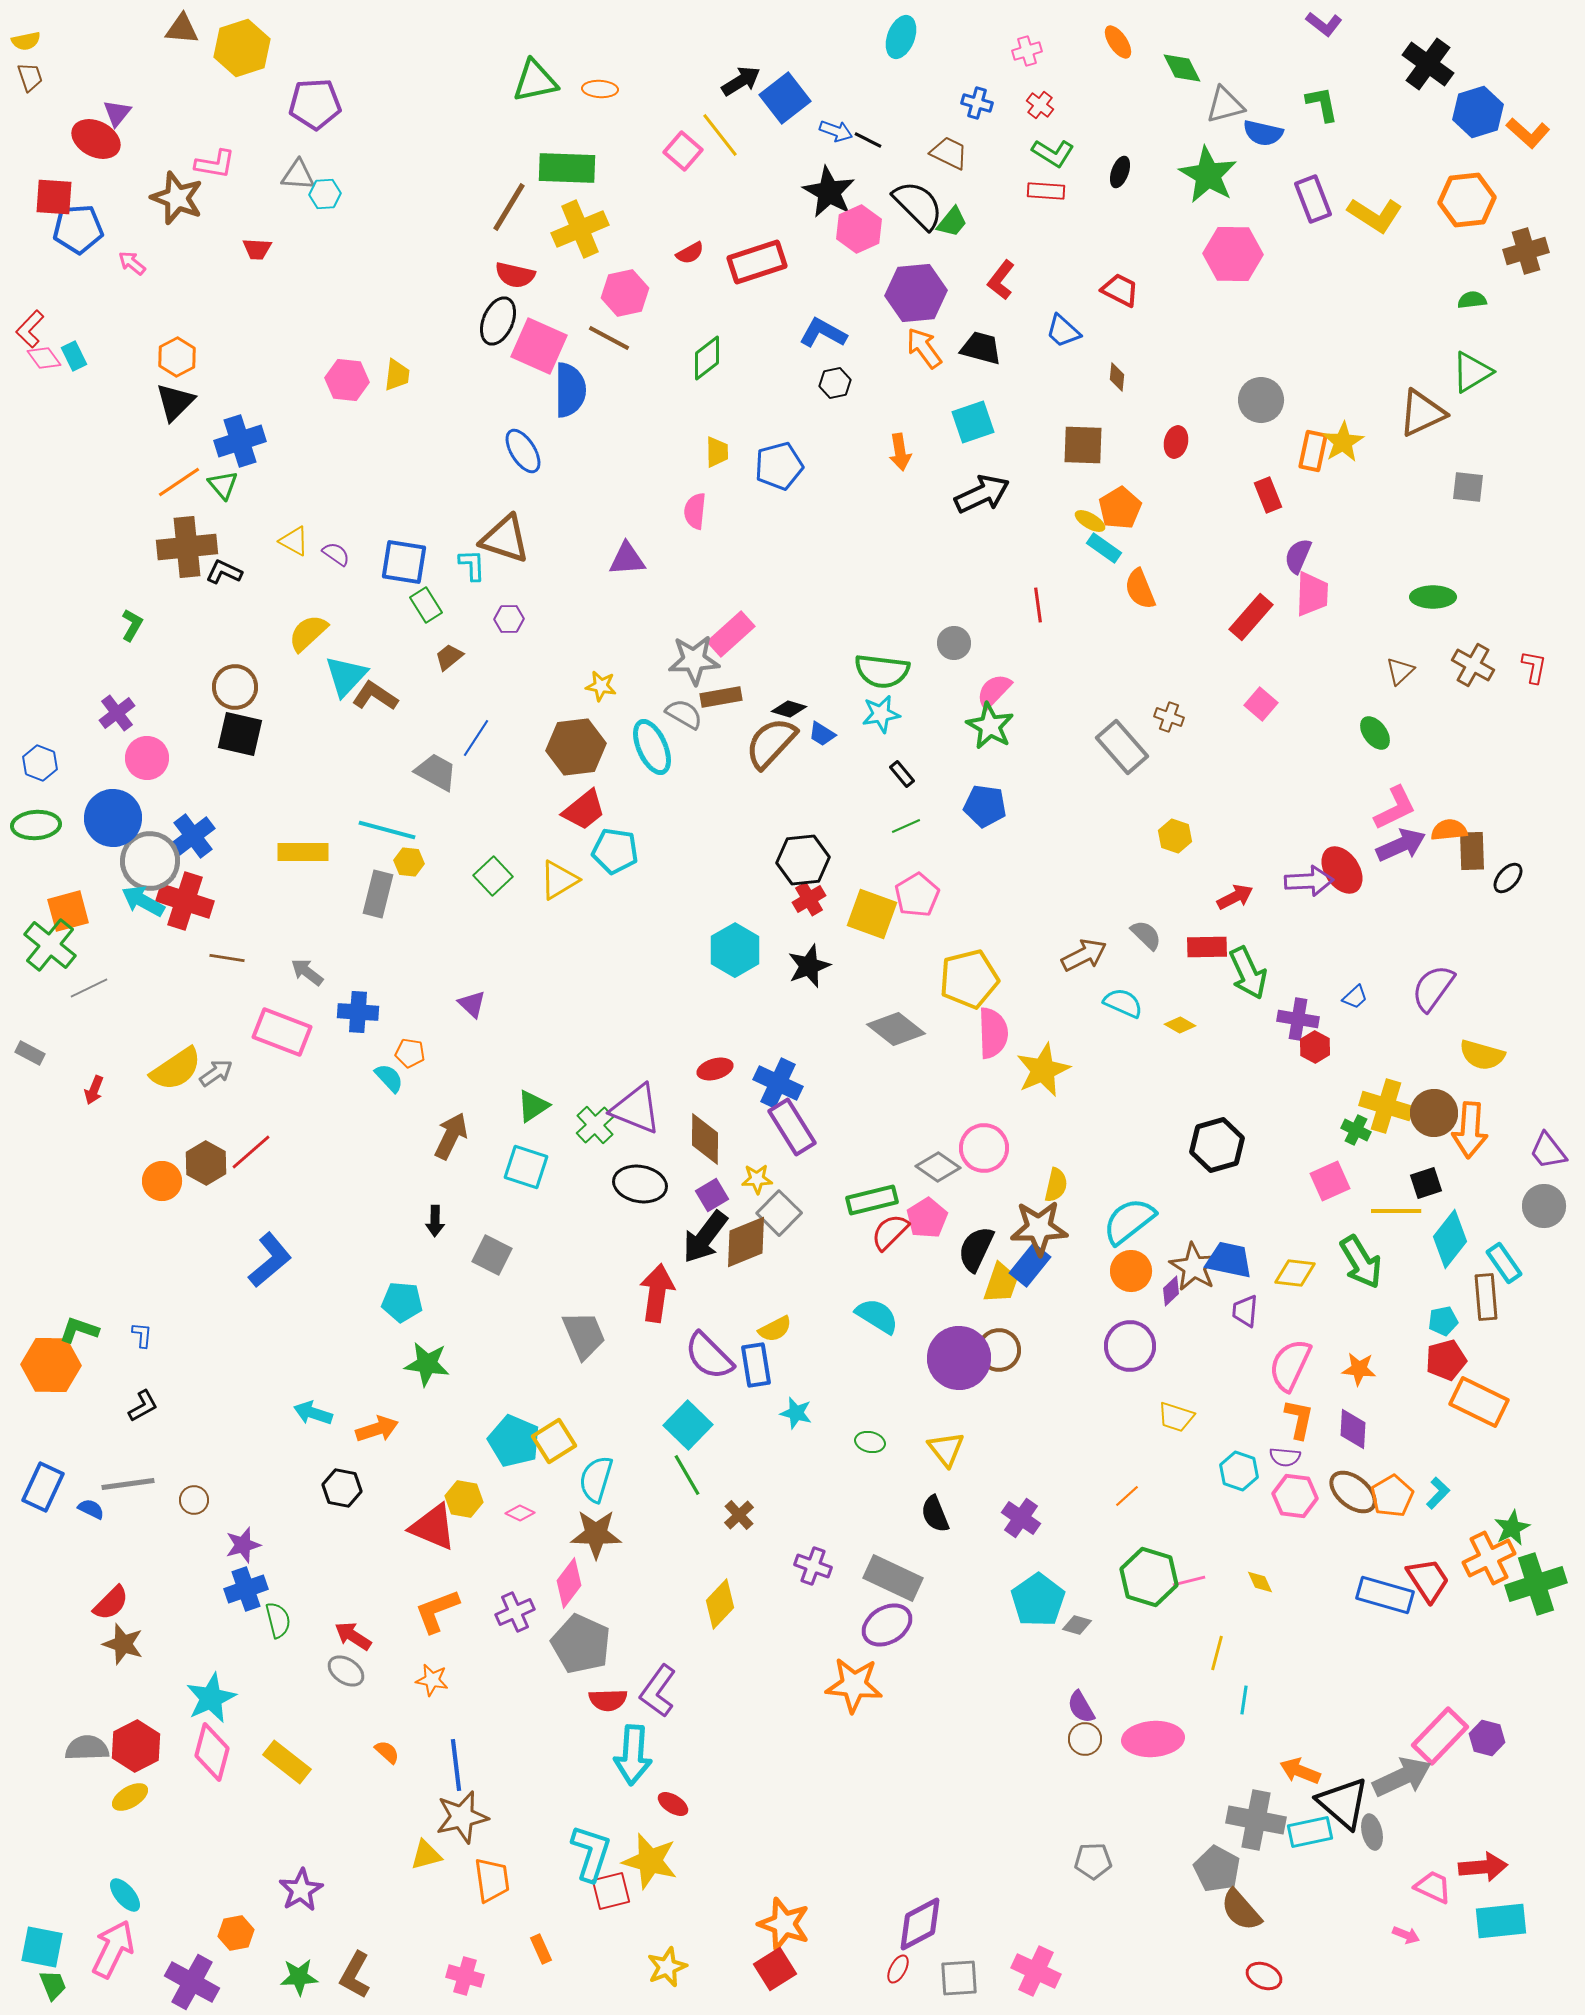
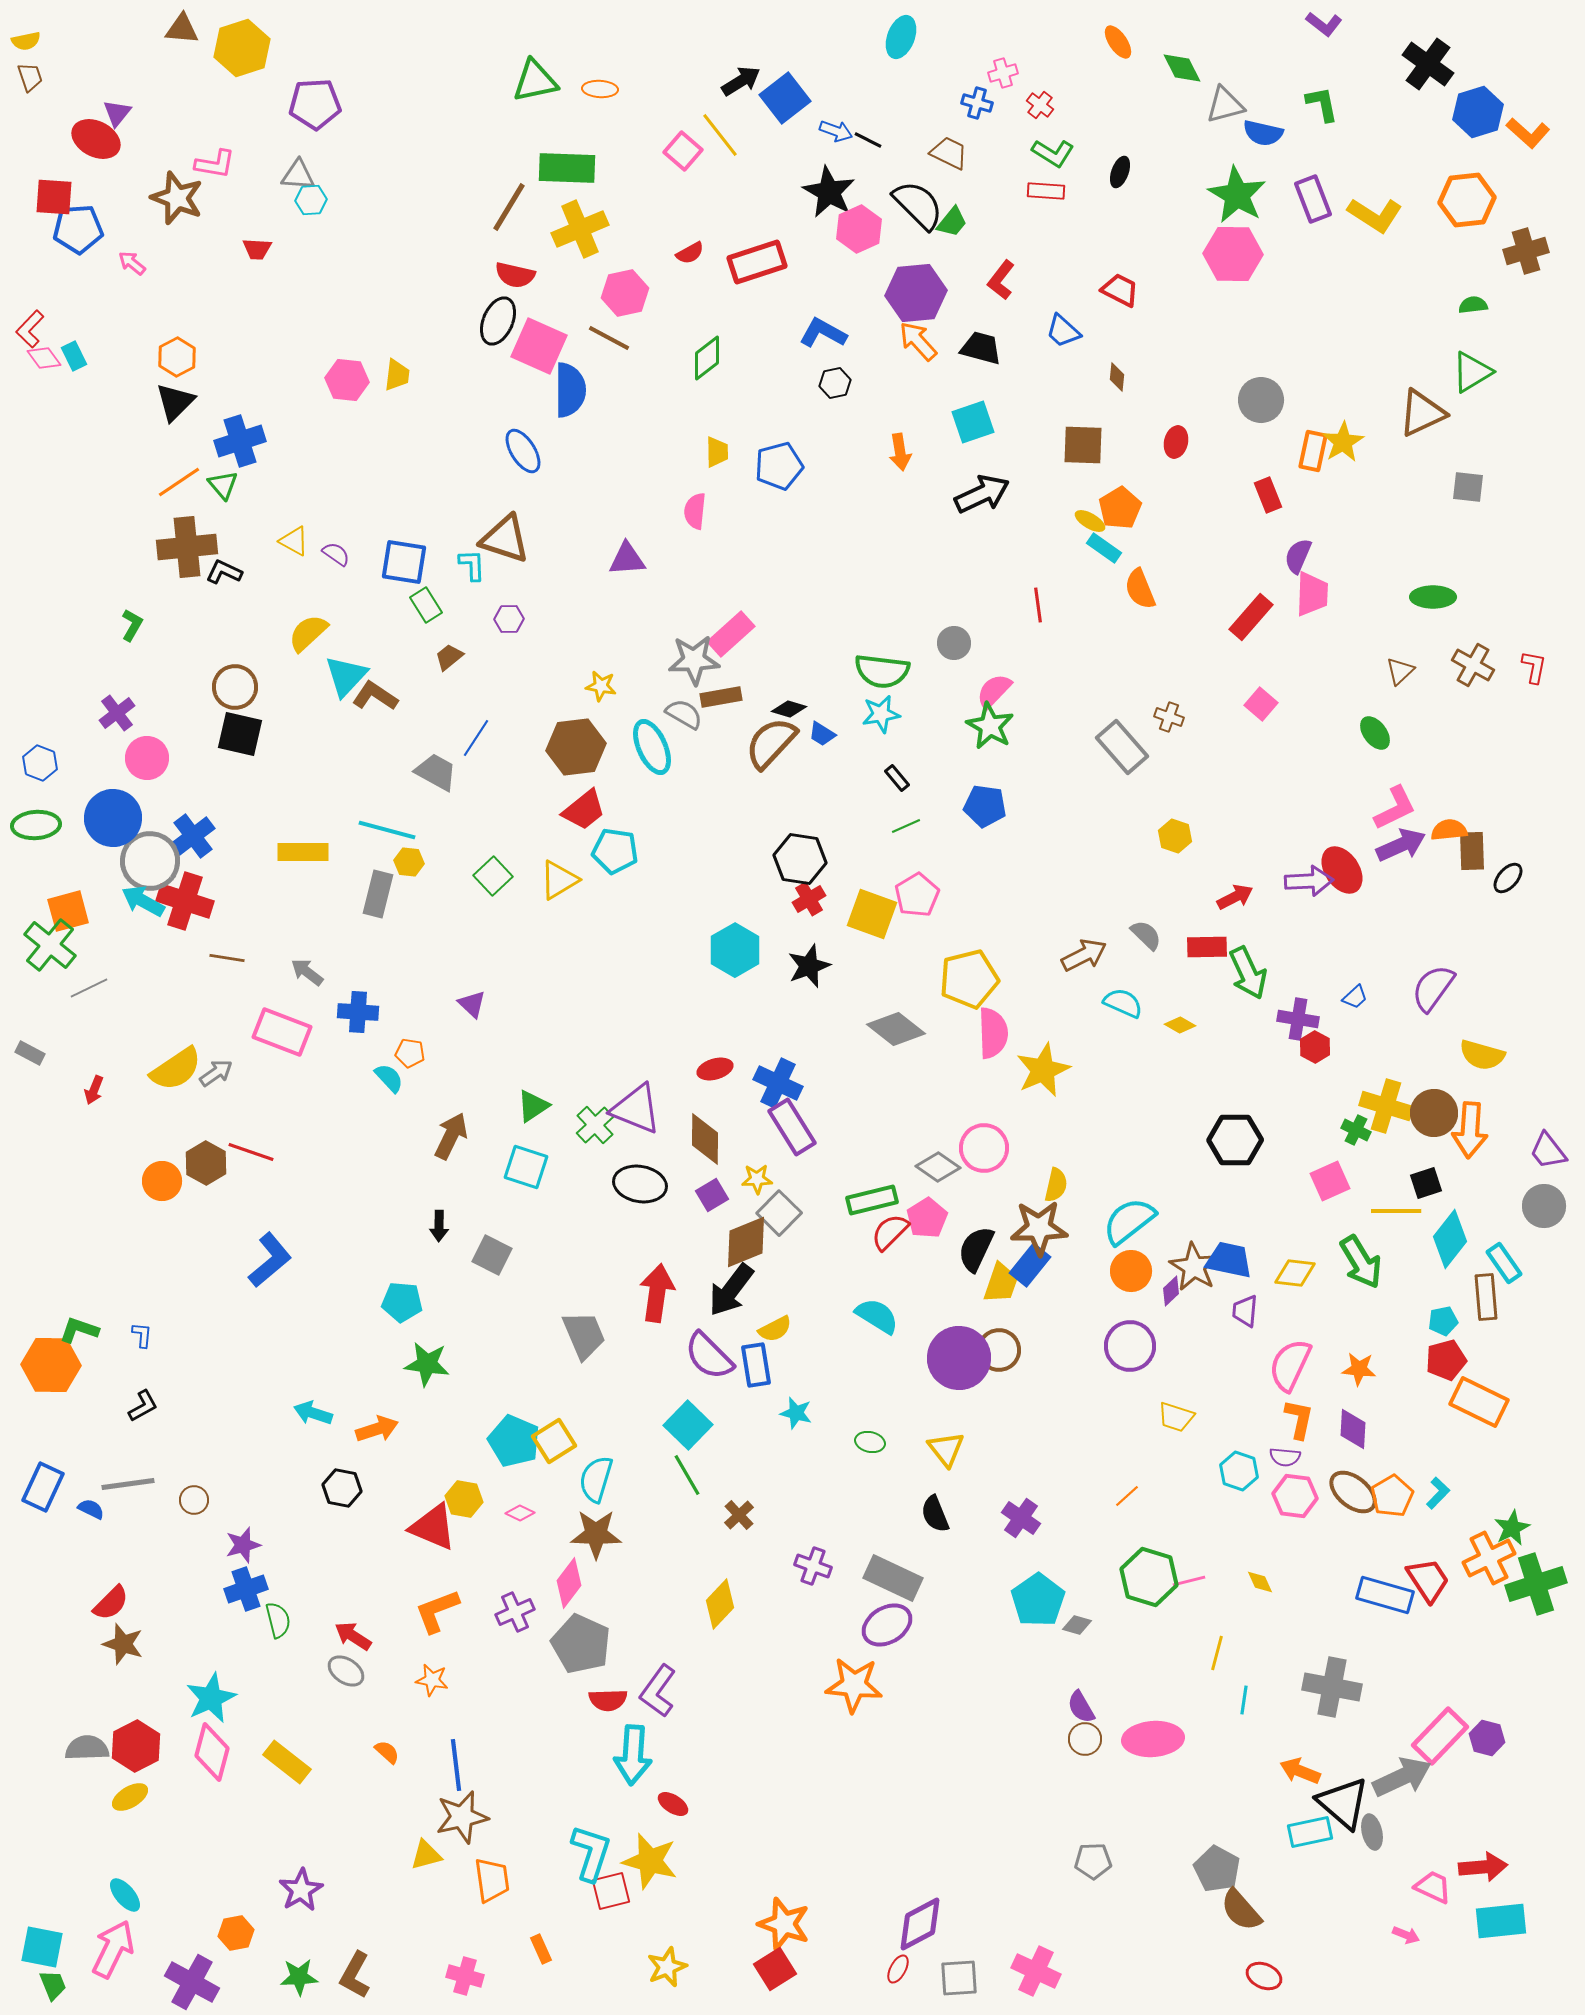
pink cross at (1027, 51): moved 24 px left, 22 px down
green star at (1208, 175): moved 29 px right, 20 px down
cyan hexagon at (325, 194): moved 14 px left, 6 px down
green semicircle at (1472, 300): moved 1 px right, 5 px down
orange arrow at (924, 348): moved 6 px left, 7 px up; rotated 6 degrees counterclockwise
black rectangle at (902, 774): moved 5 px left, 4 px down
black hexagon at (803, 860): moved 3 px left, 1 px up; rotated 15 degrees clockwise
black hexagon at (1217, 1145): moved 18 px right, 5 px up; rotated 16 degrees clockwise
red line at (251, 1152): rotated 60 degrees clockwise
black arrow at (435, 1221): moved 4 px right, 5 px down
black arrow at (705, 1237): moved 26 px right, 53 px down
gray cross at (1256, 1820): moved 76 px right, 133 px up
